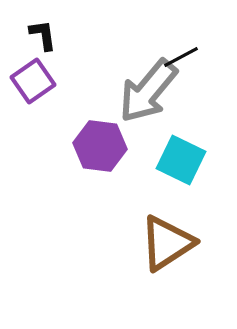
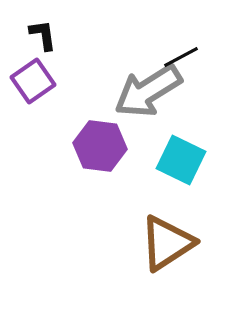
gray arrow: rotated 18 degrees clockwise
